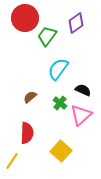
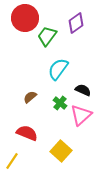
red semicircle: rotated 70 degrees counterclockwise
